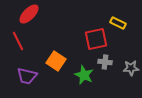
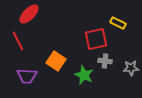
gray cross: moved 1 px up
purple trapezoid: rotated 10 degrees counterclockwise
